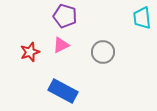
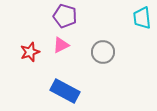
blue rectangle: moved 2 px right
